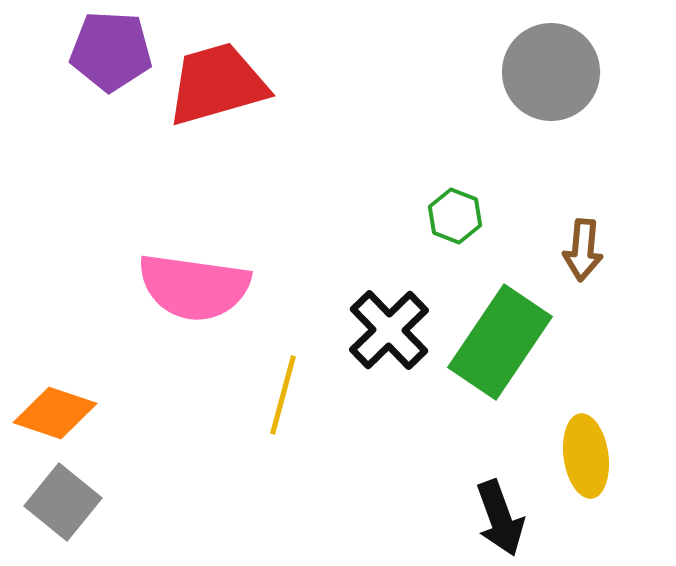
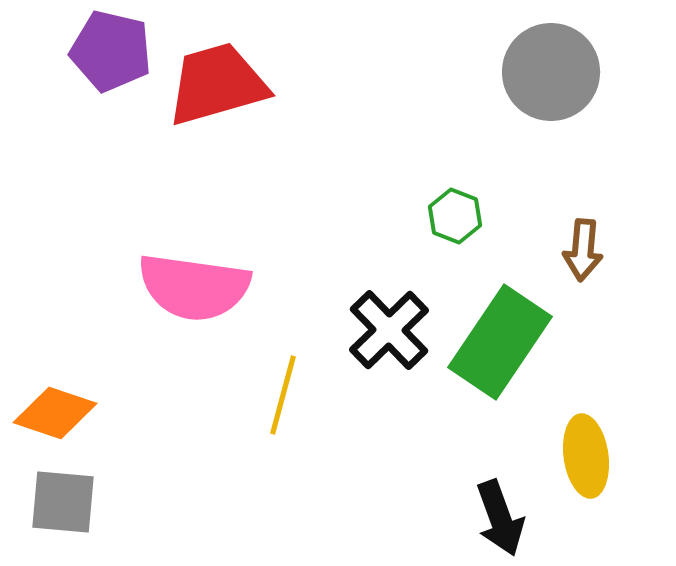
purple pentagon: rotated 10 degrees clockwise
gray square: rotated 34 degrees counterclockwise
